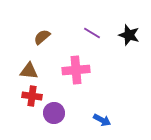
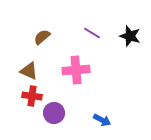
black star: moved 1 px right, 1 px down
brown triangle: rotated 18 degrees clockwise
